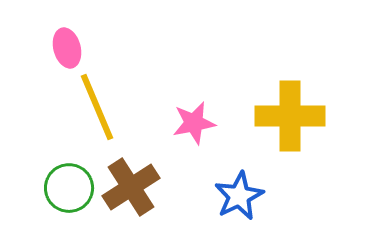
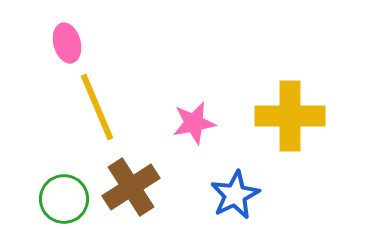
pink ellipse: moved 5 px up
green circle: moved 5 px left, 11 px down
blue star: moved 4 px left, 1 px up
